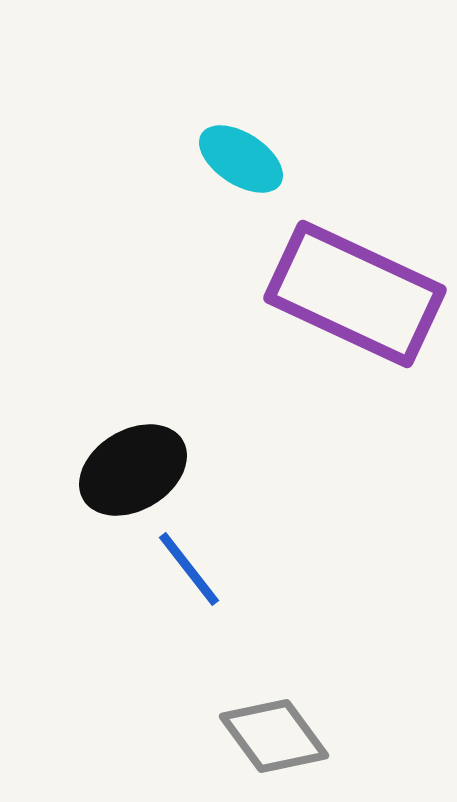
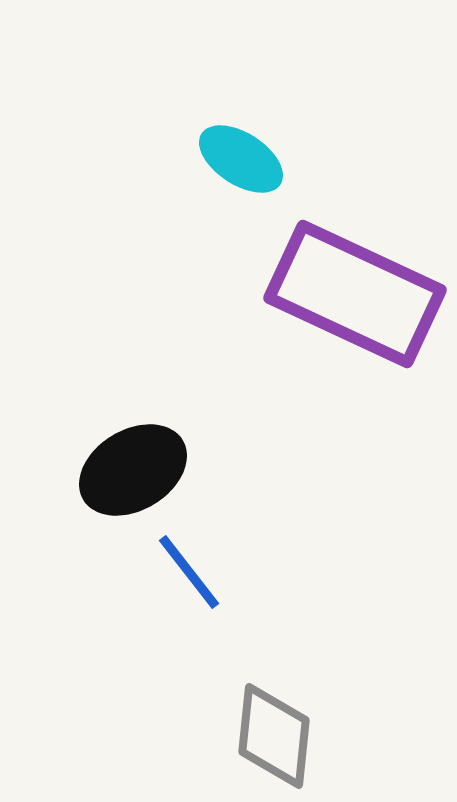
blue line: moved 3 px down
gray diamond: rotated 42 degrees clockwise
